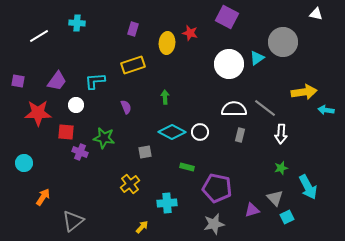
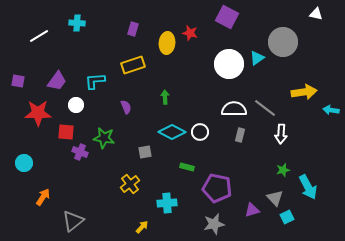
cyan arrow at (326, 110): moved 5 px right
green star at (281, 168): moved 2 px right, 2 px down
